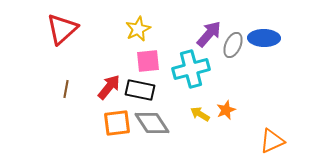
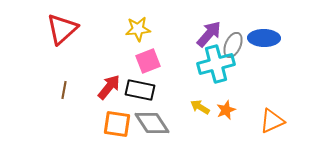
yellow star: rotated 20 degrees clockwise
pink square: rotated 15 degrees counterclockwise
cyan cross: moved 25 px right, 5 px up
brown line: moved 2 px left, 1 px down
yellow arrow: moved 7 px up
orange square: moved 1 px down; rotated 16 degrees clockwise
orange triangle: moved 20 px up
